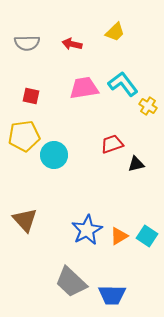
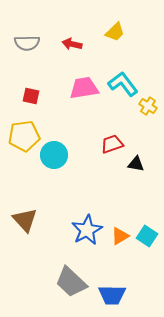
black triangle: rotated 24 degrees clockwise
orange triangle: moved 1 px right
